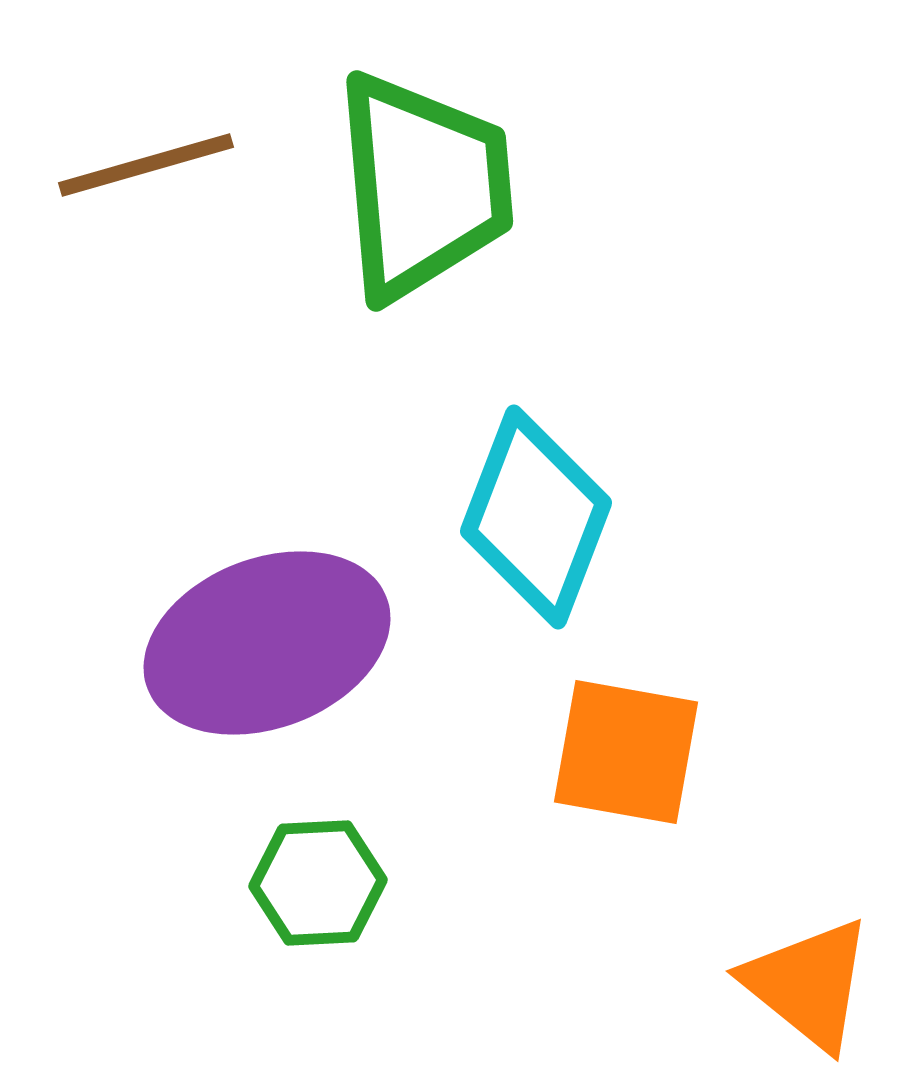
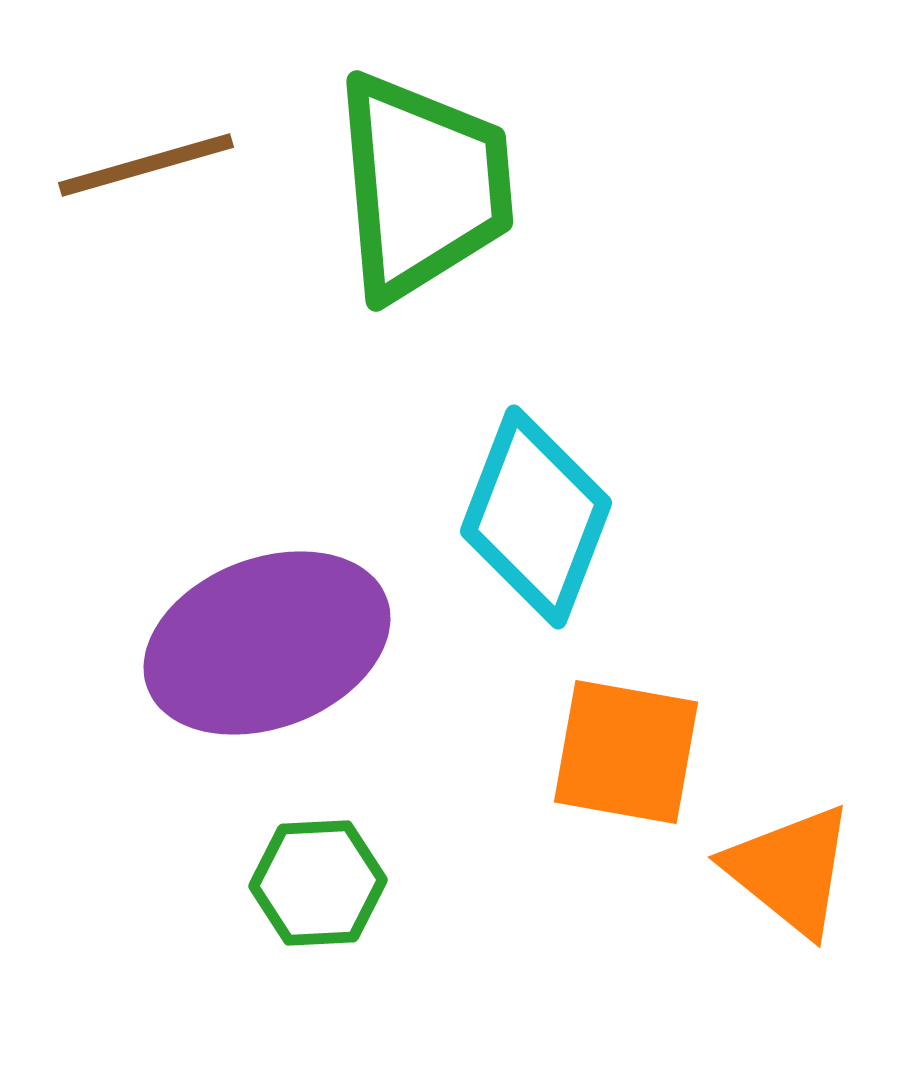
orange triangle: moved 18 px left, 114 px up
